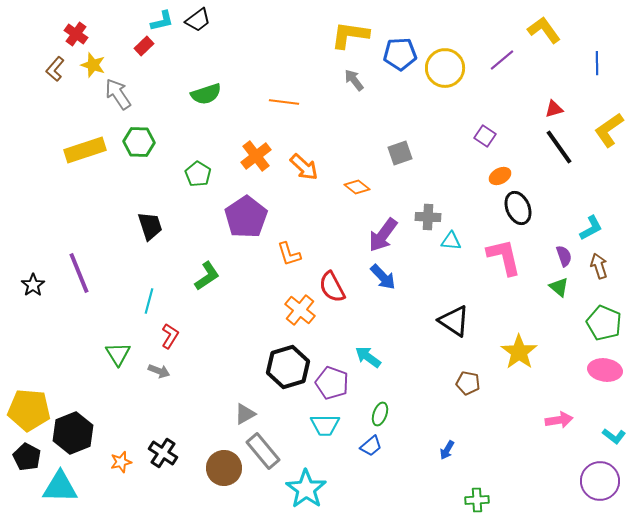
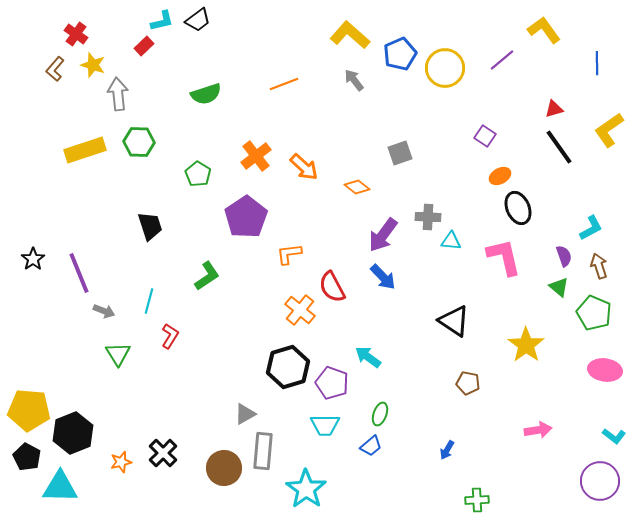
yellow L-shape at (350, 35): rotated 33 degrees clockwise
blue pentagon at (400, 54): rotated 20 degrees counterclockwise
gray arrow at (118, 94): rotated 28 degrees clockwise
orange line at (284, 102): moved 18 px up; rotated 28 degrees counterclockwise
orange L-shape at (289, 254): rotated 100 degrees clockwise
black star at (33, 285): moved 26 px up
green pentagon at (604, 323): moved 10 px left, 10 px up
yellow star at (519, 352): moved 7 px right, 7 px up
gray arrow at (159, 371): moved 55 px left, 60 px up
pink arrow at (559, 420): moved 21 px left, 10 px down
gray rectangle at (263, 451): rotated 45 degrees clockwise
black cross at (163, 453): rotated 12 degrees clockwise
